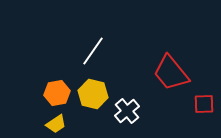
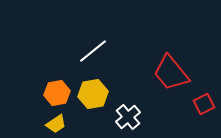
white line: rotated 16 degrees clockwise
yellow hexagon: rotated 24 degrees counterclockwise
red square: rotated 25 degrees counterclockwise
white cross: moved 1 px right, 6 px down
